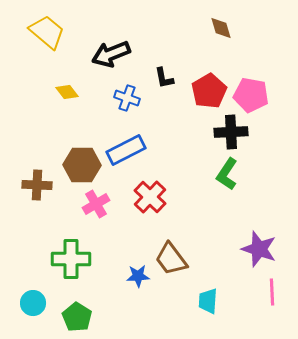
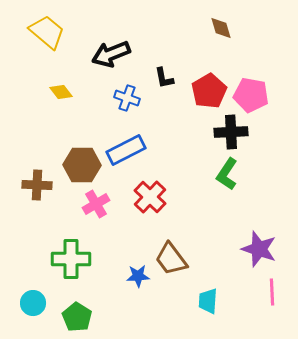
yellow diamond: moved 6 px left
